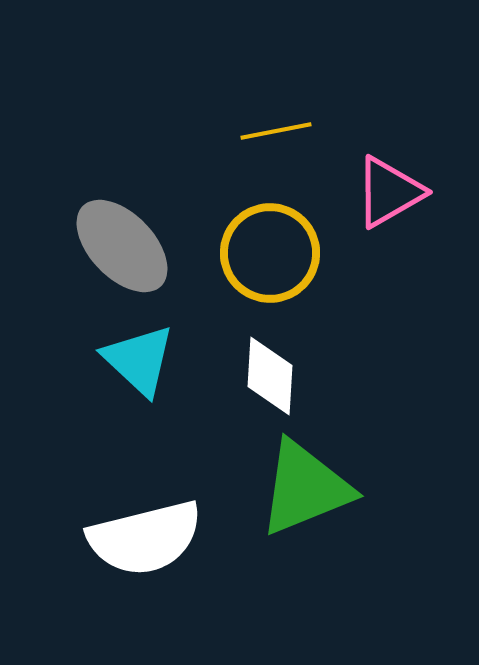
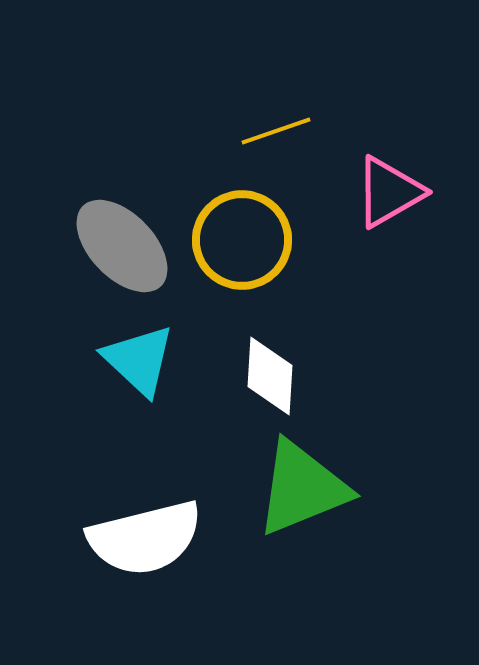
yellow line: rotated 8 degrees counterclockwise
yellow circle: moved 28 px left, 13 px up
green triangle: moved 3 px left
